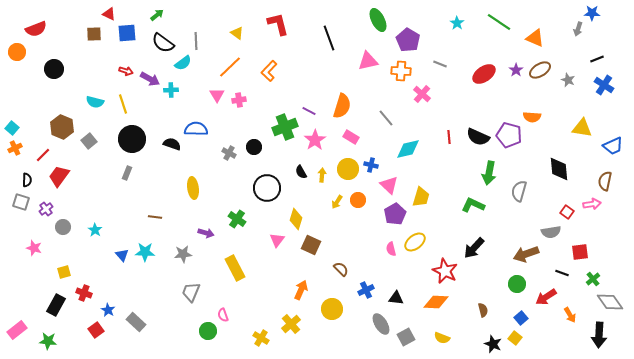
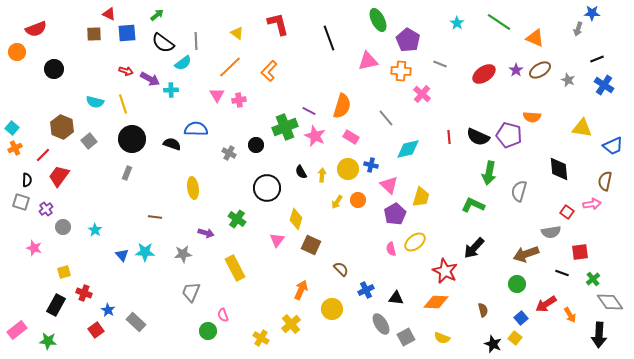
pink star at (315, 140): moved 4 px up; rotated 15 degrees counterclockwise
black circle at (254, 147): moved 2 px right, 2 px up
red arrow at (546, 297): moved 7 px down
